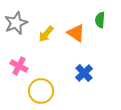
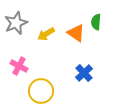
green semicircle: moved 4 px left, 2 px down
yellow arrow: rotated 18 degrees clockwise
